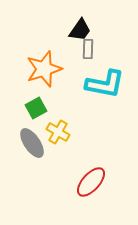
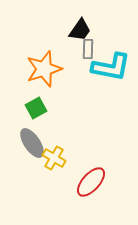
cyan L-shape: moved 6 px right, 17 px up
yellow cross: moved 4 px left, 26 px down
